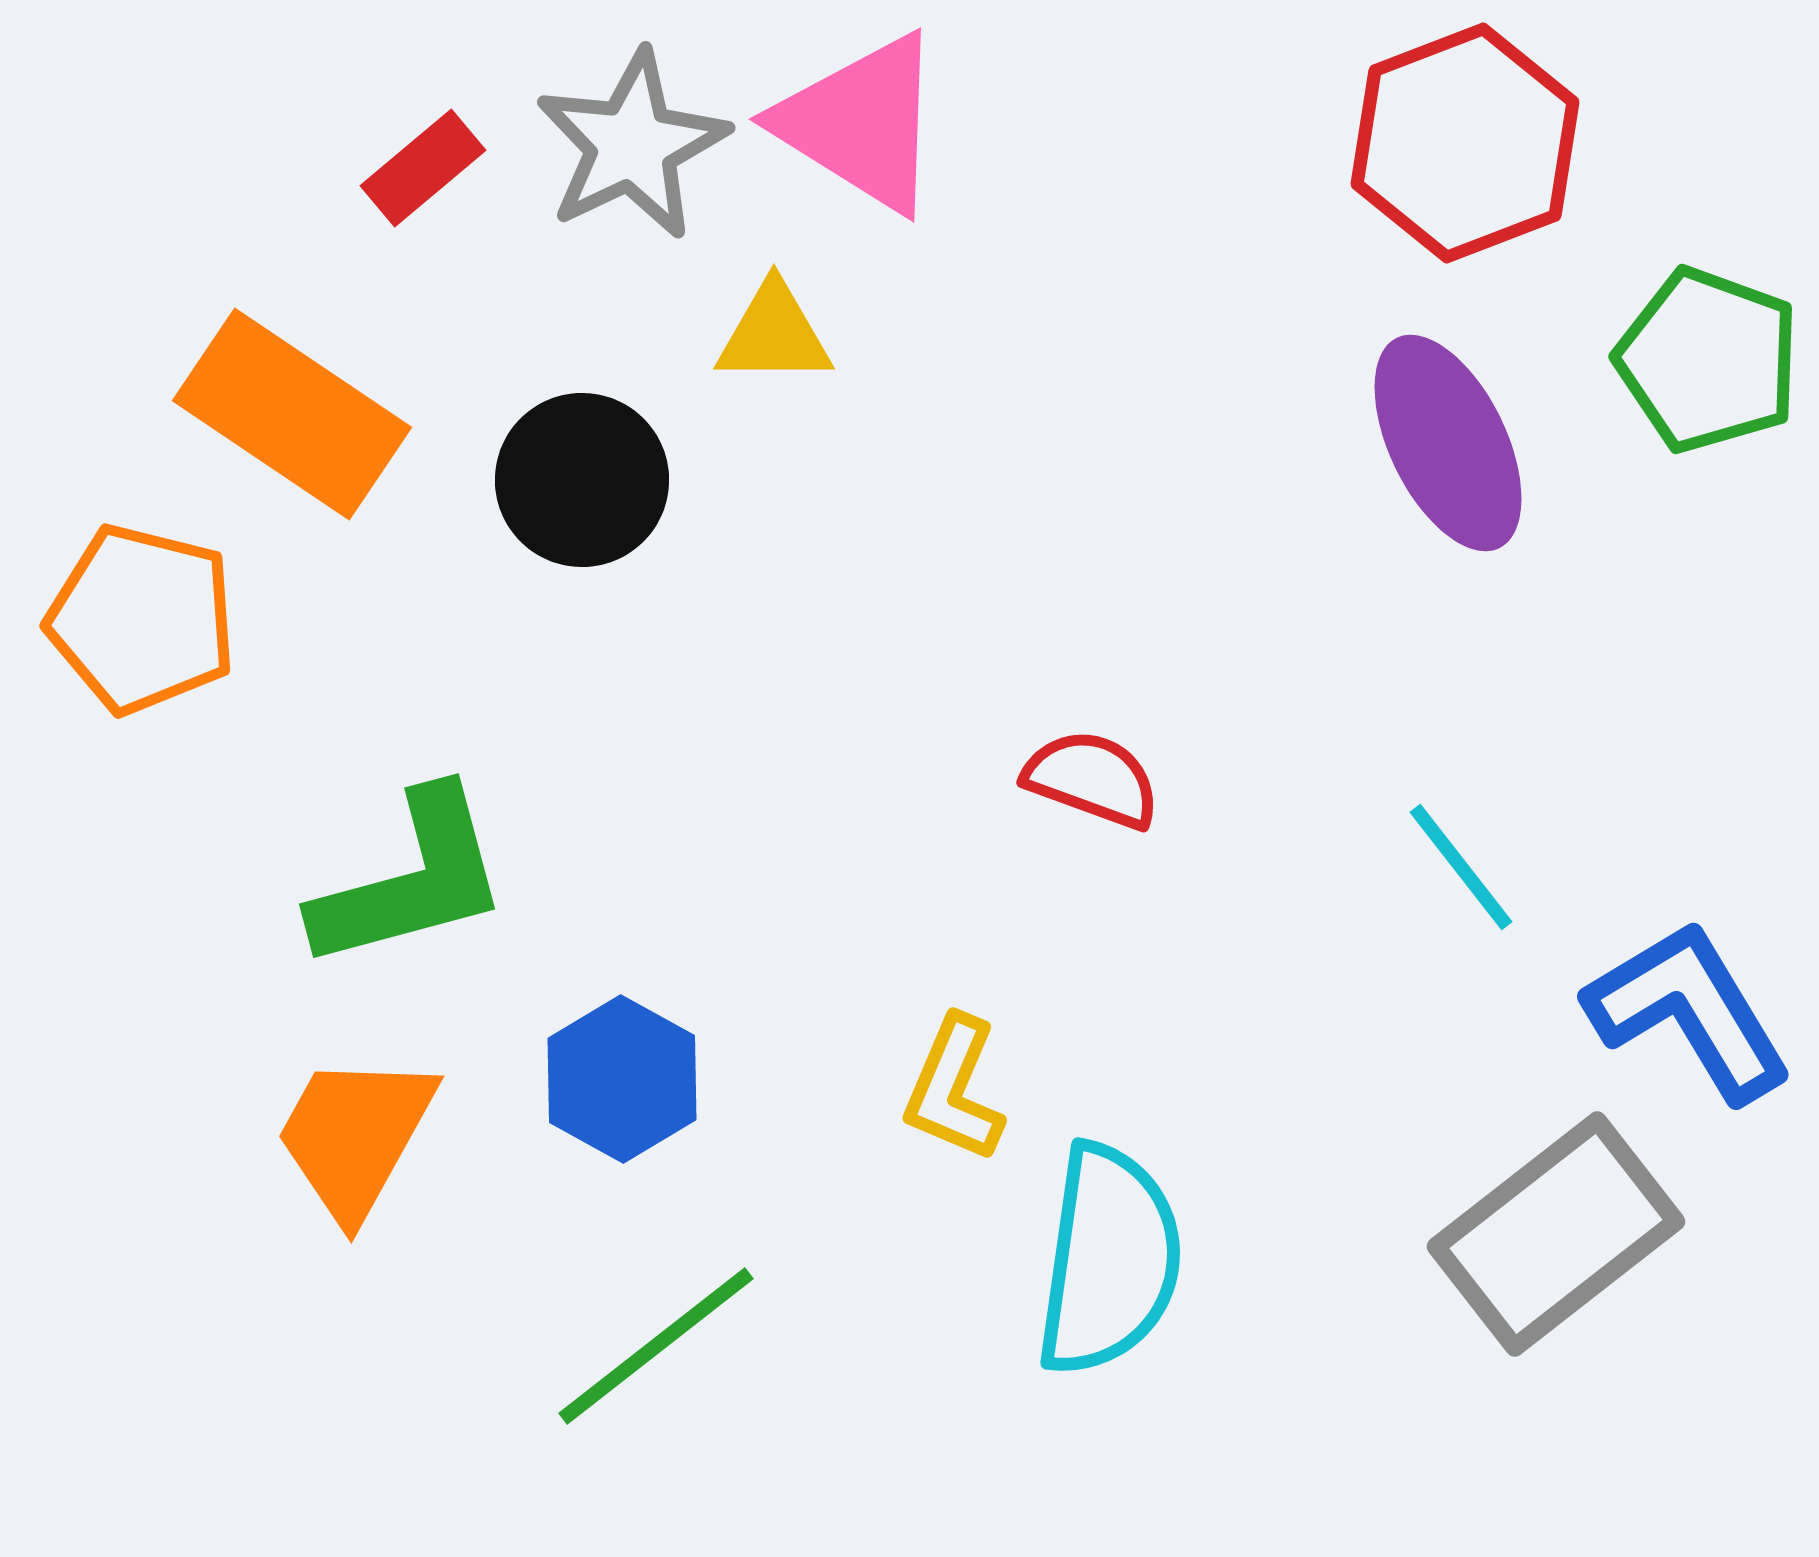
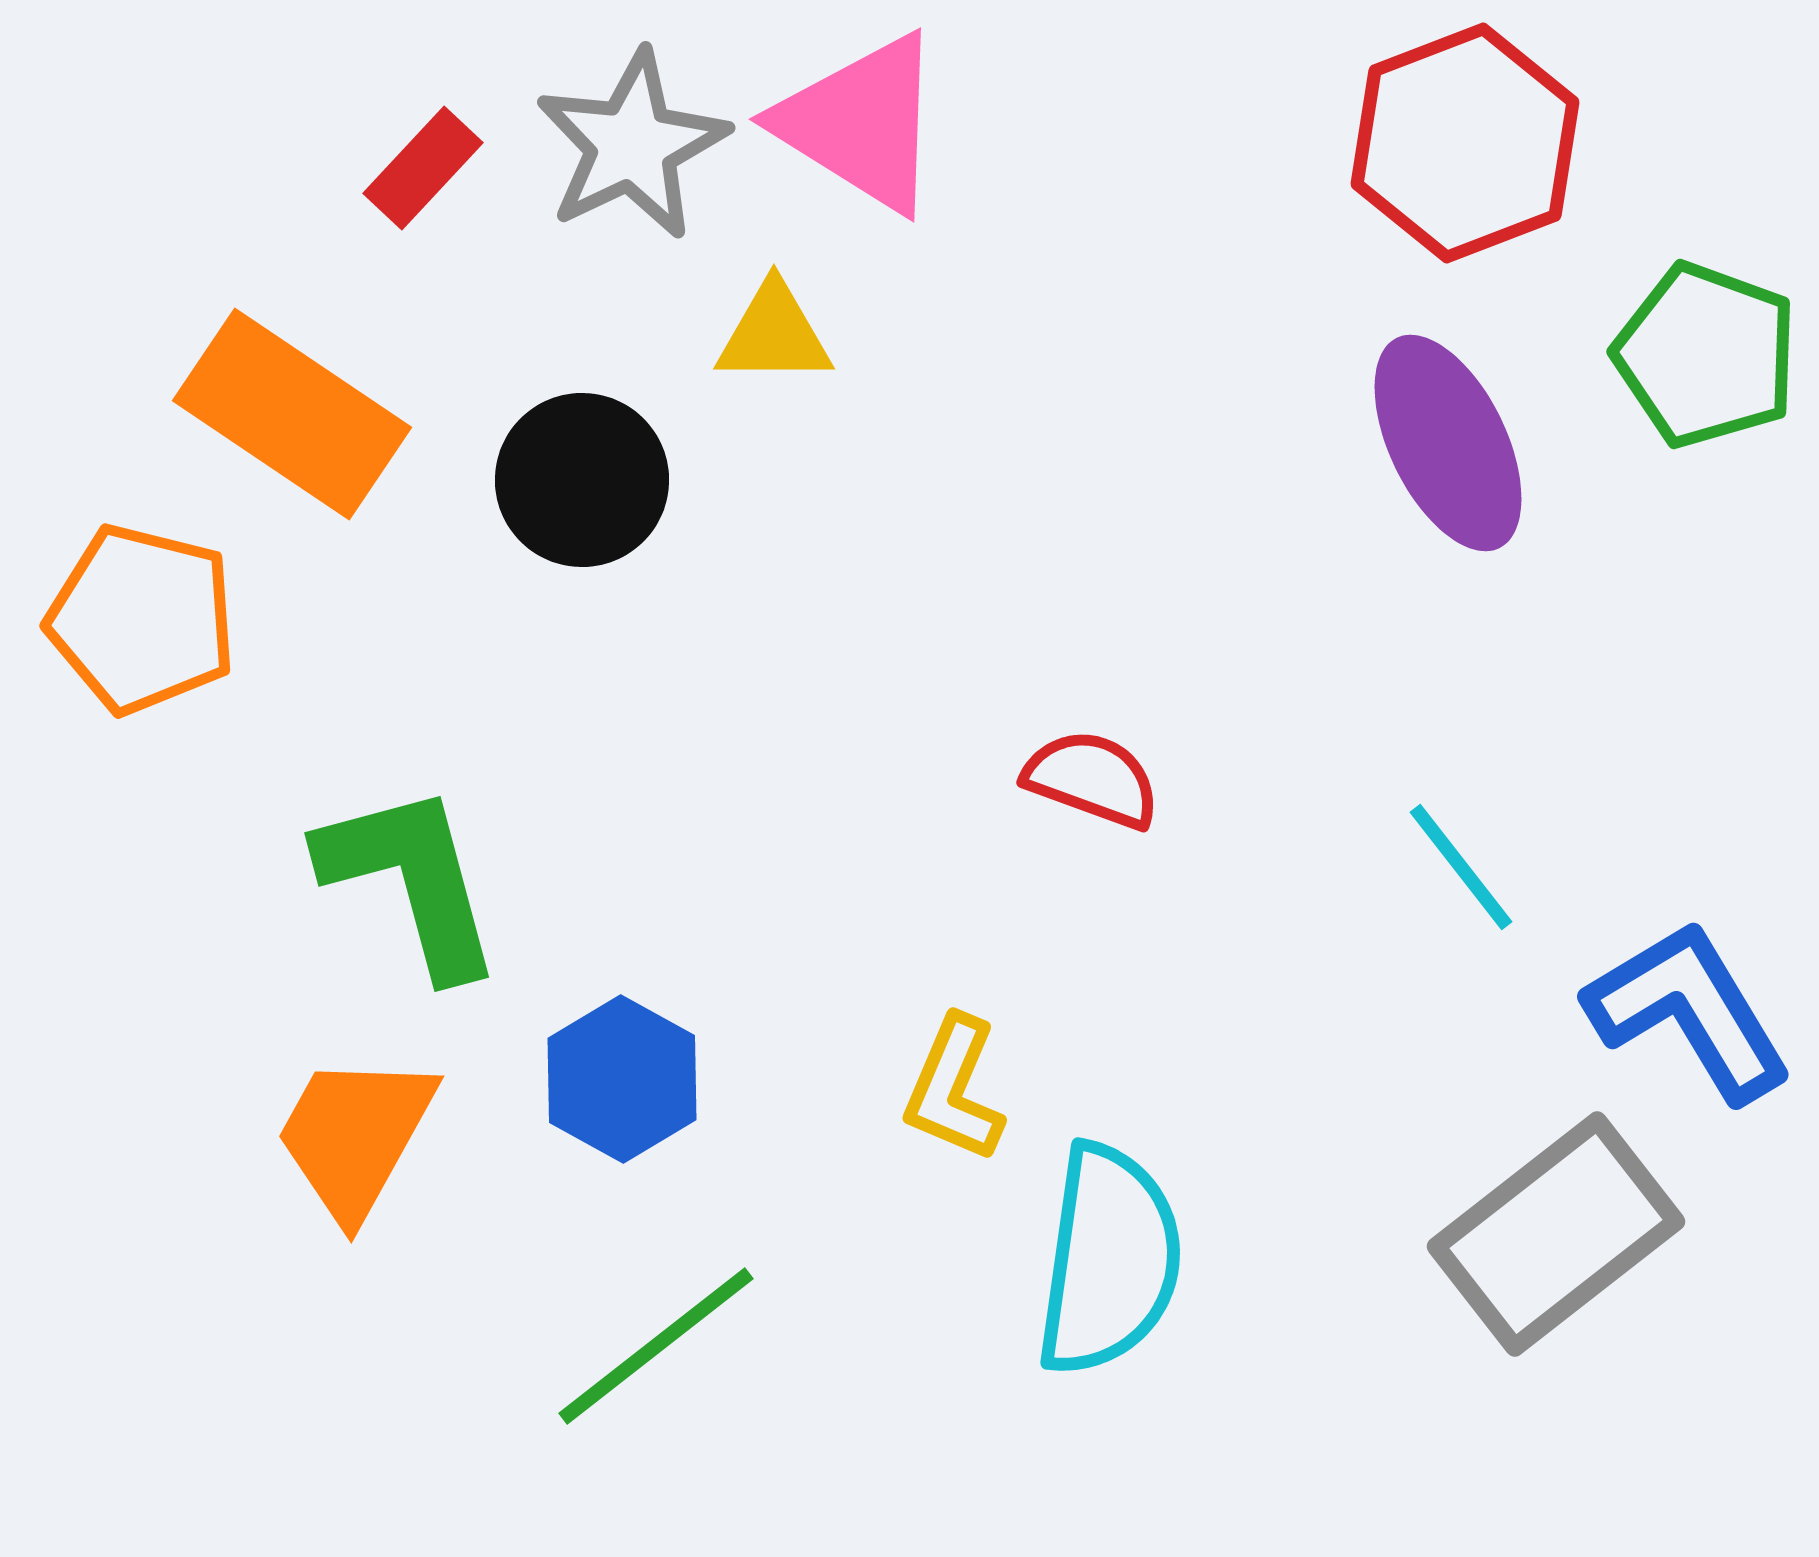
red rectangle: rotated 7 degrees counterclockwise
green pentagon: moved 2 px left, 5 px up
green L-shape: rotated 90 degrees counterclockwise
